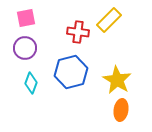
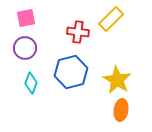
yellow rectangle: moved 2 px right, 1 px up
